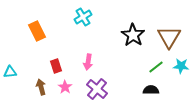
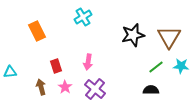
black star: rotated 25 degrees clockwise
purple cross: moved 2 px left
